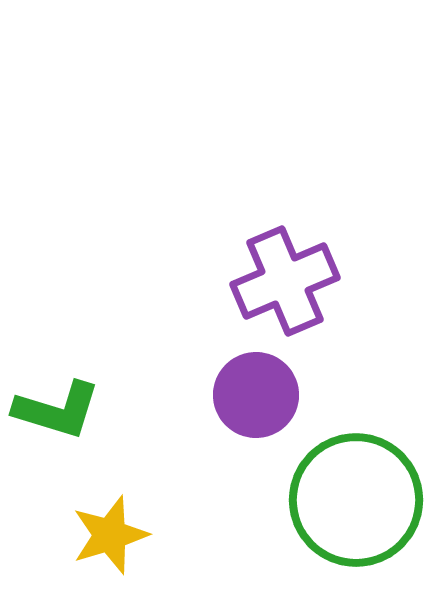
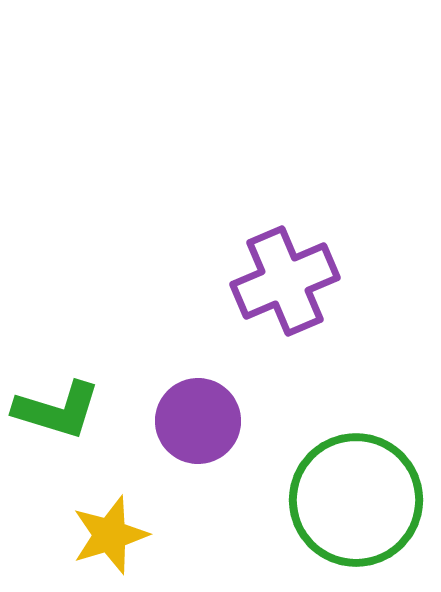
purple circle: moved 58 px left, 26 px down
